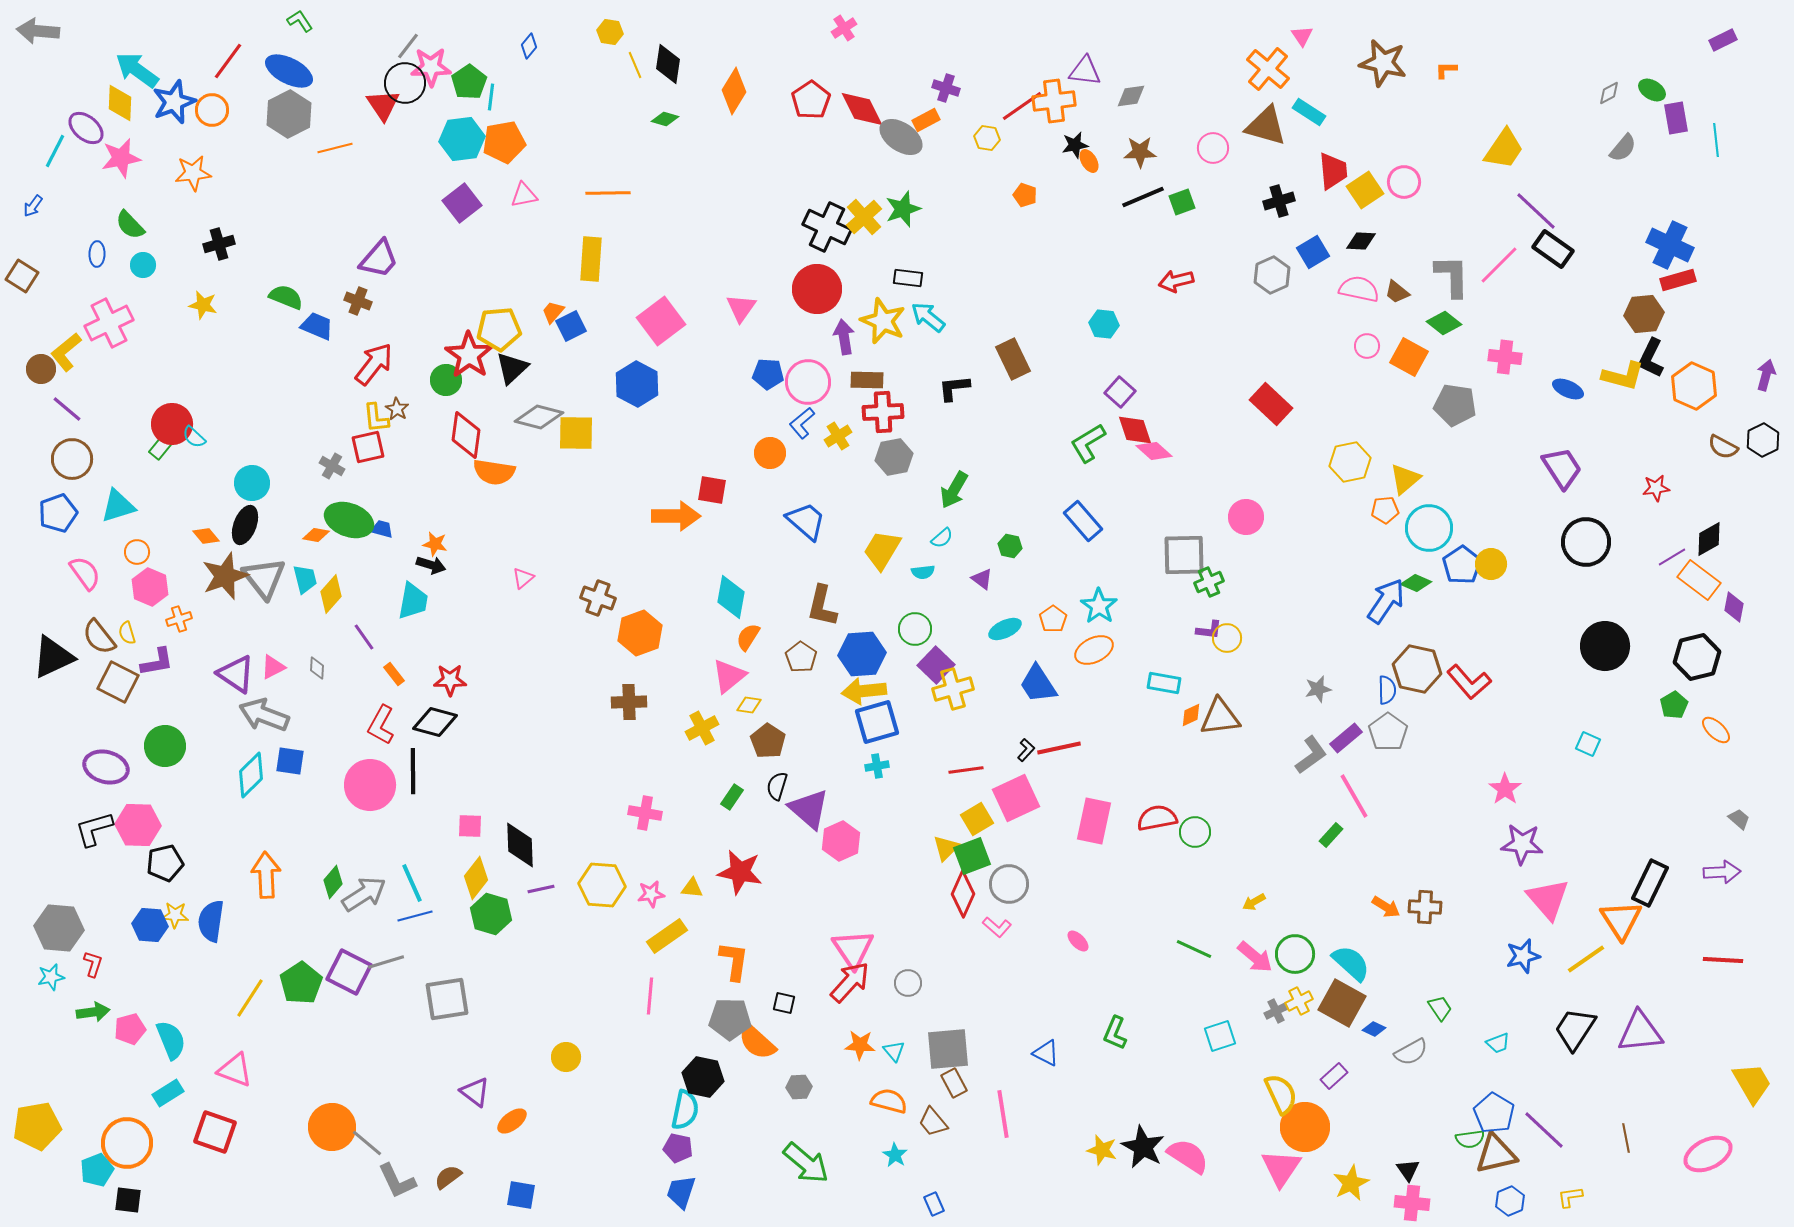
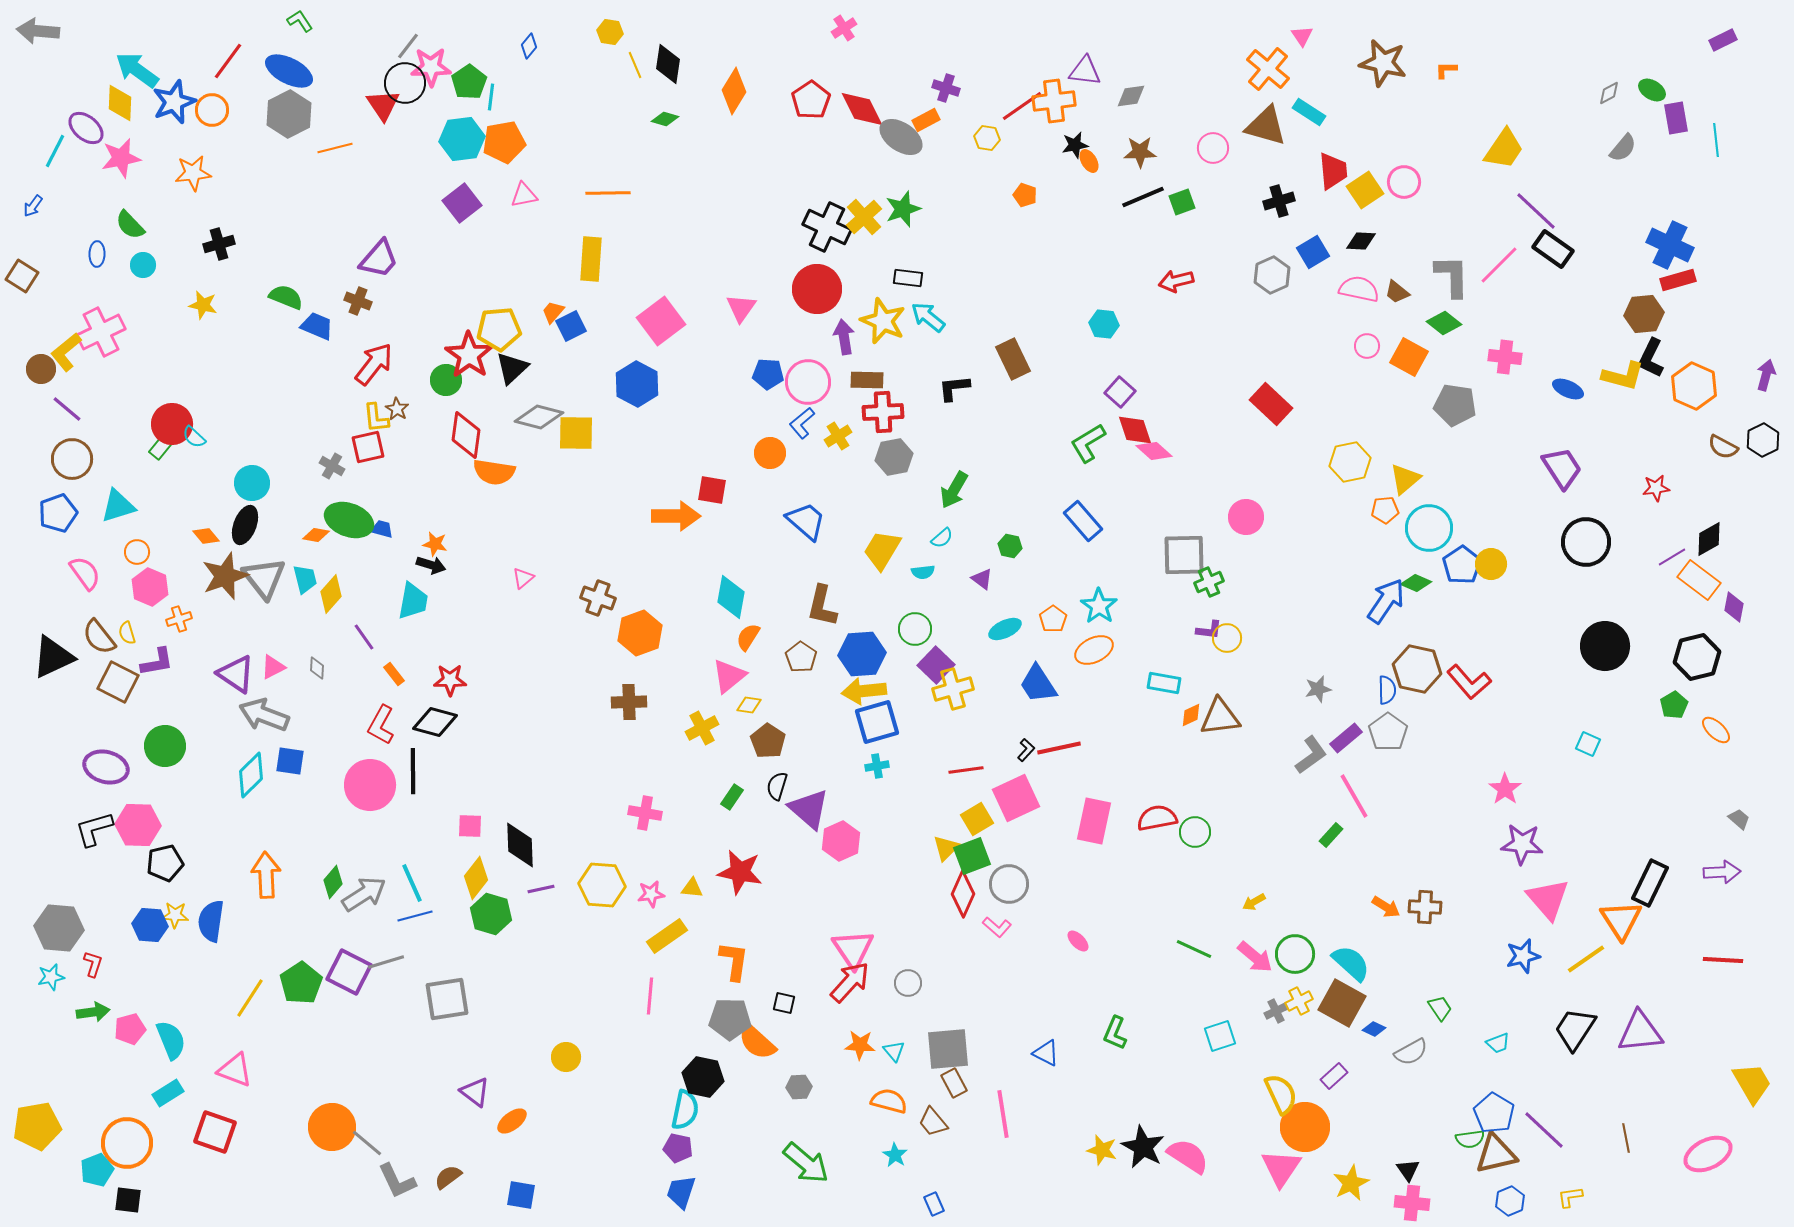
pink cross at (109, 323): moved 8 px left, 9 px down
